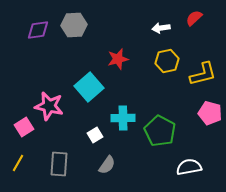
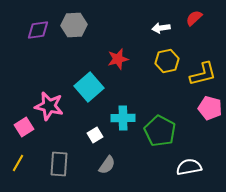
pink pentagon: moved 5 px up
